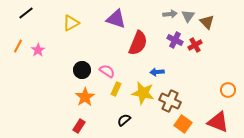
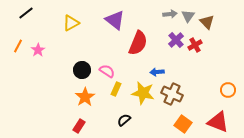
purple triangle: moved 1 px left, 1 px down; rotated 20 degrees clockwise
purple cross: moved 1 px right; rotated 21 degrees clockwise
brown cross: moved 2 px right, 7 px up
